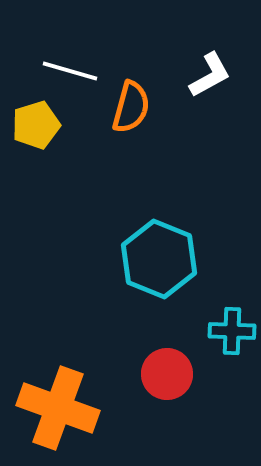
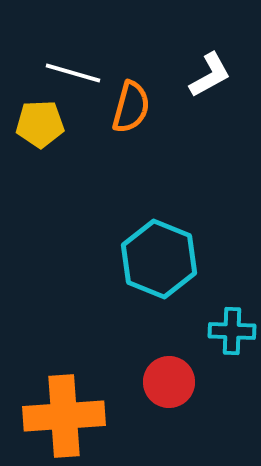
white line: moved 3 px right, 2 px down
yellow pentagon: moved 4 px right, 1 px up; rotated 15 degrees clockwise
red circle: moved 2 px right, 8 px down
orange cross: moved 6 px right, 8 px down; rotated 24 degrees counterclockwise
